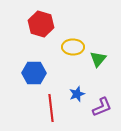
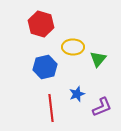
blue hexagon: moved 11 px right, 6 px up; rotated 15 degrees counterclockwise
